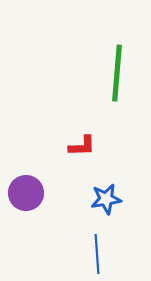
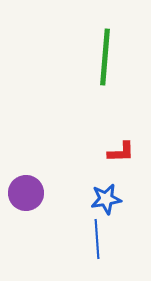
green line: moved 12 px left, 16 px up
red L-shape: moved 39 px right, 6 px down
blue line: moved 15 px up
